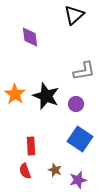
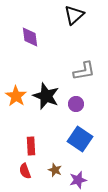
orange star: moved 1 px right, 2 px down
